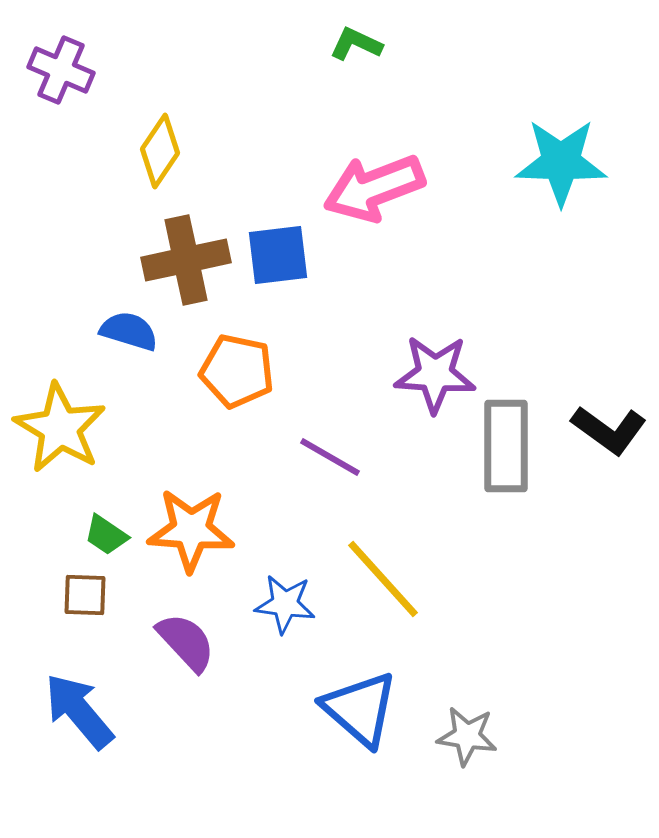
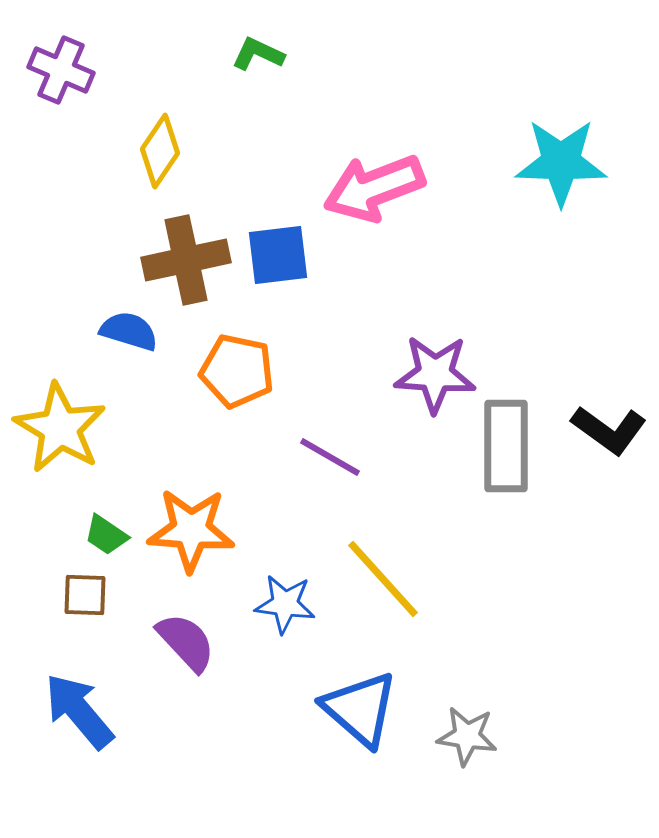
green L-shape: moved 98 px left, 10 px down
